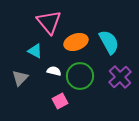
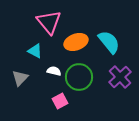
cyan semicircle: rotated 10 degrees counterclockwise
green circle: moved 1 px left, 1 px down
